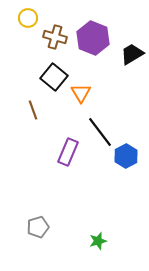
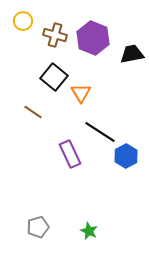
yellow circle: moved 5 px left, 3 px down
brown cross: moved 2 px up
black trapezoid: rotated 20 degrees clockwise
brown line: moved 2 px down; rotated 36 degrees counterclockwise
black line: rotated 20 degrees counterclockwise
purple rectangle: moved 2 px right, 2 px down; rotated 48 degrees counterclockwise
green star: moved 9 px left, 10 px up; rotated 30 degrees counterclockwise
